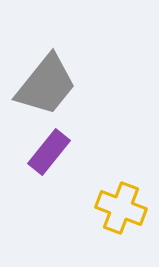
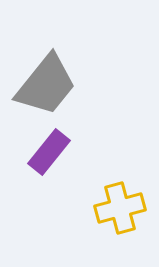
yellow cross: moved 1 px left; rotated 36 degrees counterclockwise
